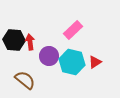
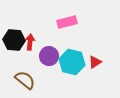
pink rectangle: moved 6 px left, 8 px up; rotated 30 degrees clockwise
red arrow: rotated 14 degrees clockwise
